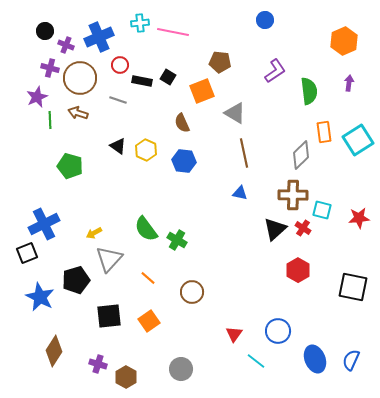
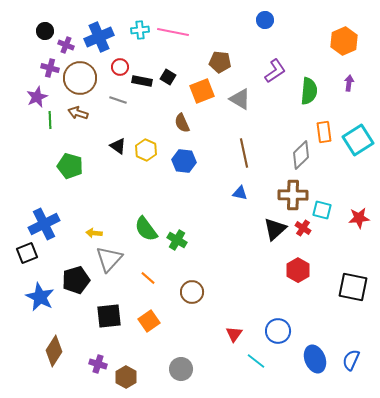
cyan cross at (140, 23): moved 7 px down
red circle at (120, 65): moved 2 px down
green semicircle at (309, 91): rotated 12 degrees clockwise
gray triangle at (235, 113): moved 5 px right, 14 px up
yellow arrow at (94, 233): rotated 35 degrees clockwise
